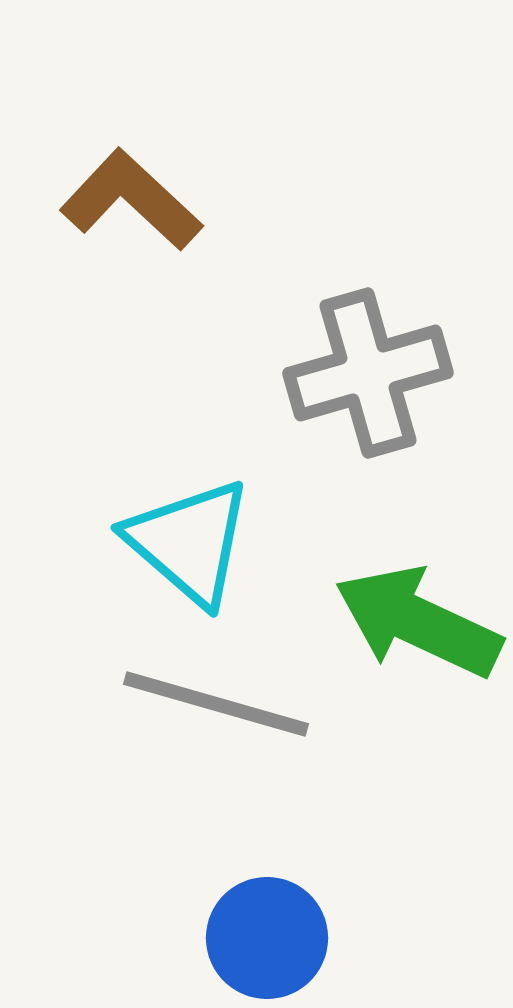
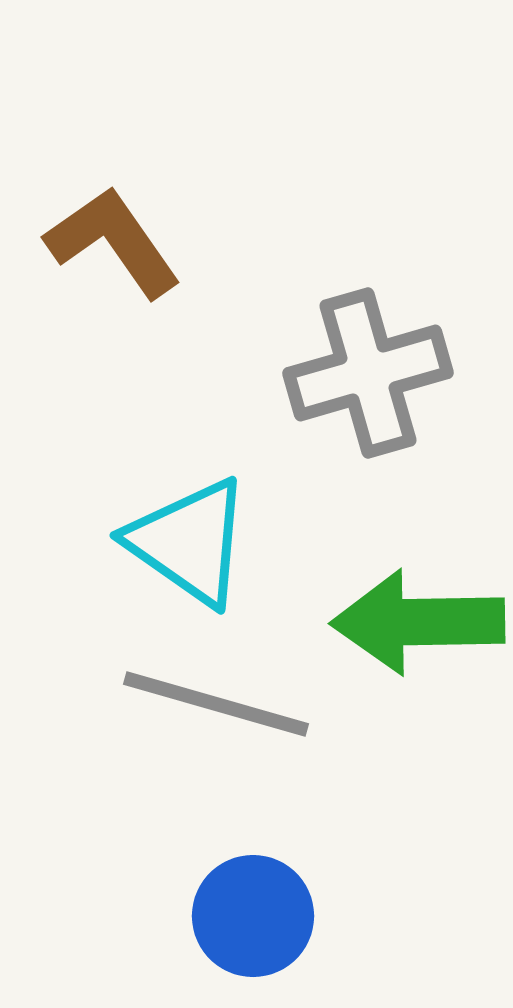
brown L-shape: moved 18 px left, 42 px down; rotated 12 degrees clockwise
cyan triangle: rotated 6 degrees counterclockwise
green arrow: rotated 26 degrees counterclockwise
blue circle: moved 14 px left, 22 px up
